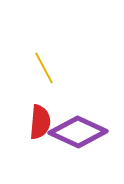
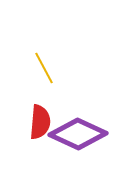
purple diamond: moved 2 px down
